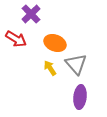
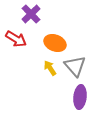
gray triangle: moved 1 px left, 2 px down
